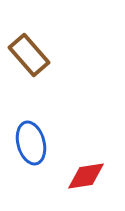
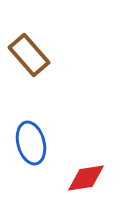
red diamond: moved 2 px down
